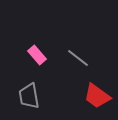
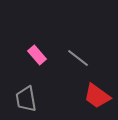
gray trapezoid: moved 3 px left, 3 px down
